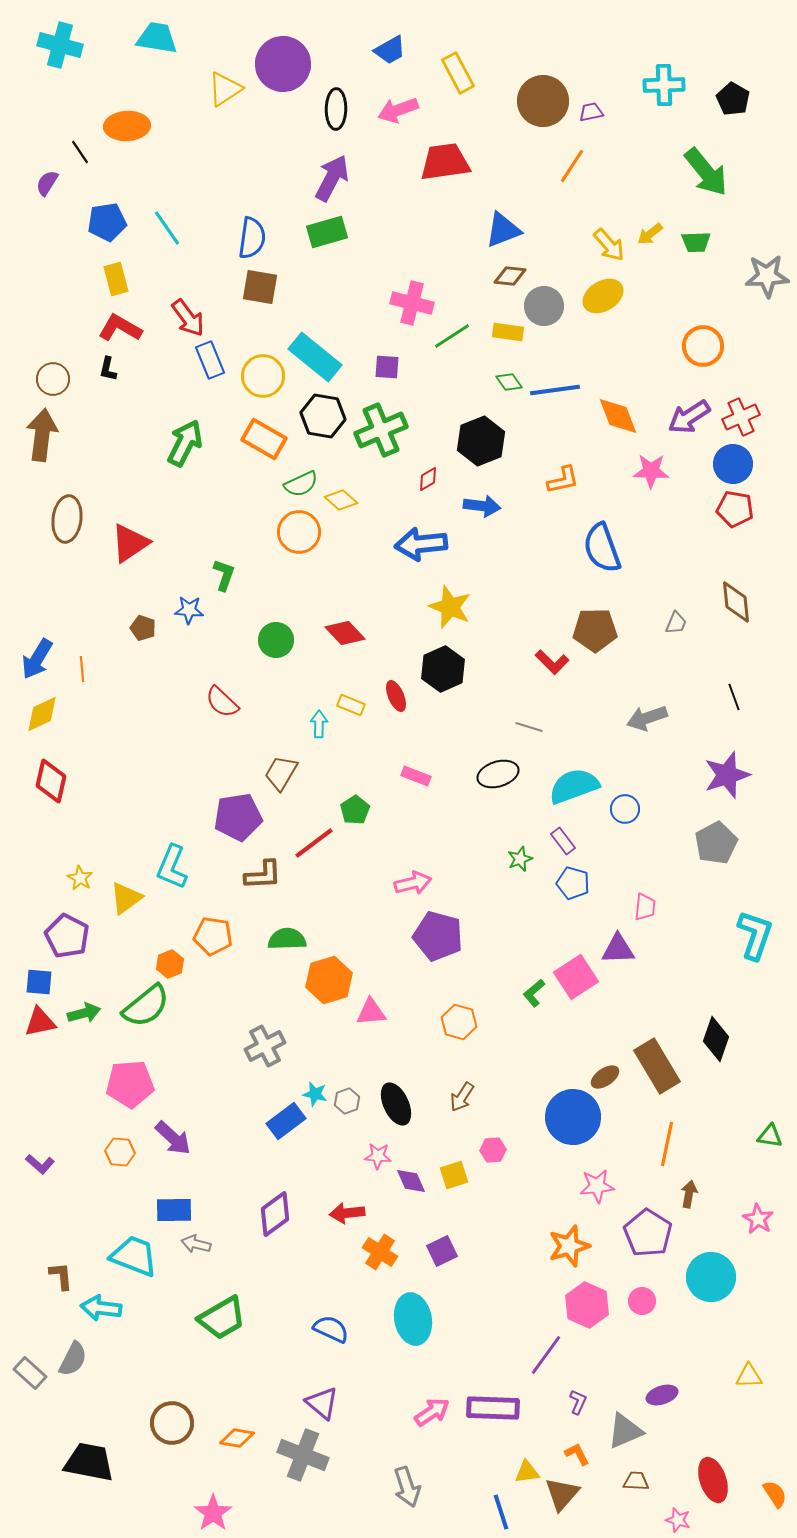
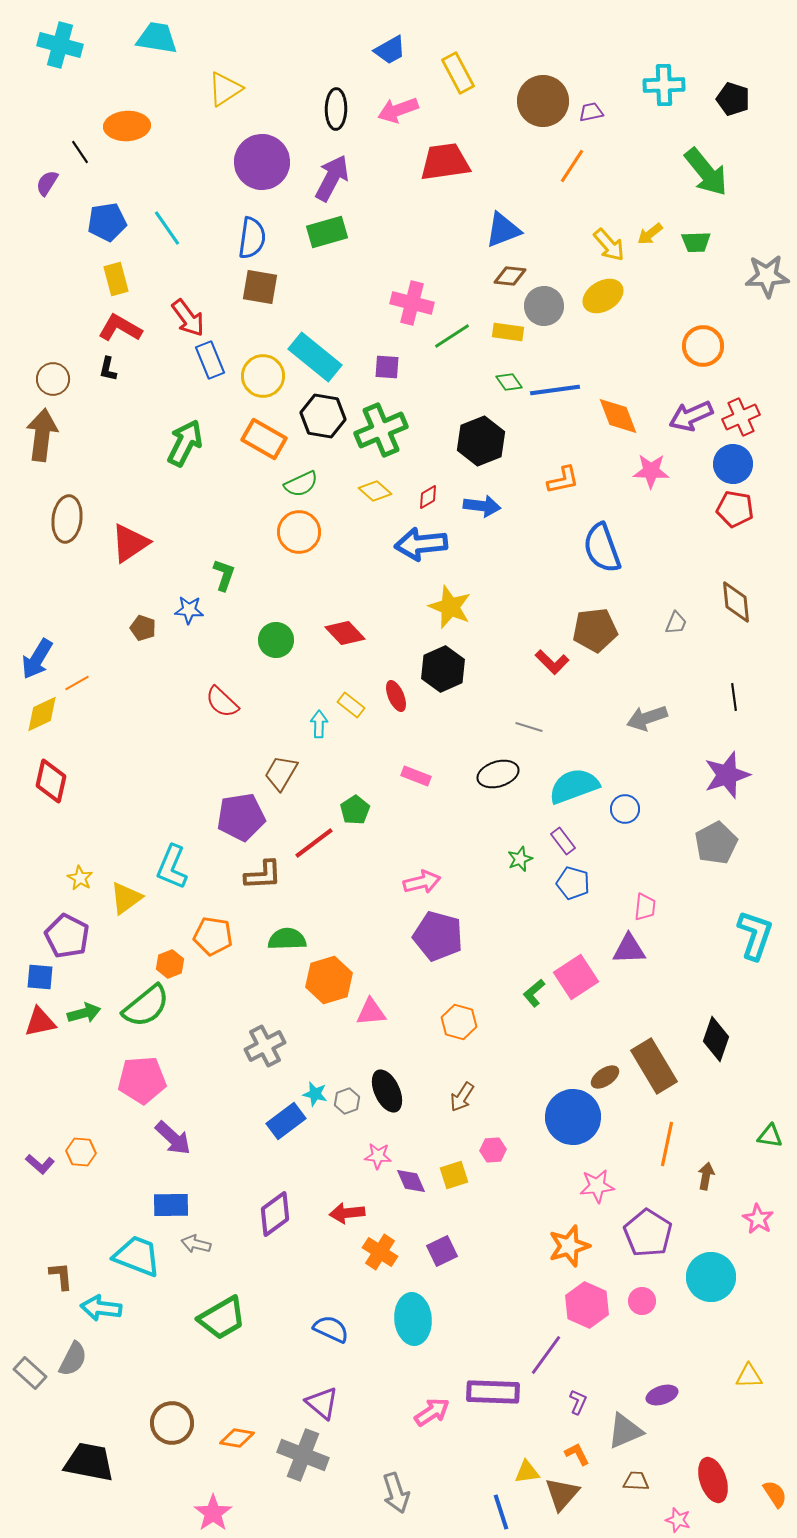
purple circle at (283, 64): moved 21 px left, 98 px down
black pentagon at (733, 99): rotated 12 degrees counterclockwise
purple arrow at (689, 417): moved 2 px right, 1 px up; rotated 9 degrees clockwise
red diamond at (428, 479): moved 18 px down
yellow diamond at (341, 500): moved 34 px right, 9 px up
brown pentagon at (595, 630): rotated 6 degrees counterclockwise
orange line at (82, 669): moved 5 px left, 14 px down; rotated 65 degrees clockwise
black line at (734, 697): rotated 12 degrees clockwise
yellow rectangle at (351, 705): rotated 16 degrees clockwise
purple pentagon at (238, 817): moved 3 px right
pink arrow at (413, 883): moved 9 px right, 1 px up
purple triangle at (618, 949): moved 11 px right
blue square at (39, 982): moved 1 px right, 5 px up
brown rectangle at (657, 1066): moved 3 px left
pink pentagon at (130, 1084): moved 12 px right, 4 px up
black ellipse at (396, 1104): moved 9 px left, 13 px up
orange hexagon at (120, 1152): moved 39 px left
brown arrow at (689, 1194): moved 17 px right, 18 px up
blue rectangle at (174, 1210): moved 3 px left, 5 px up
cyan trapezoid at (134, 1256): moved 3 px right
cyan ellipse at (413, 1319): rotated 6 degrees clockwise
purple rectangle at (493, 1408): moved 16 px up
gray arrow at (407, 1487): moved 11 px left, 6 px down
